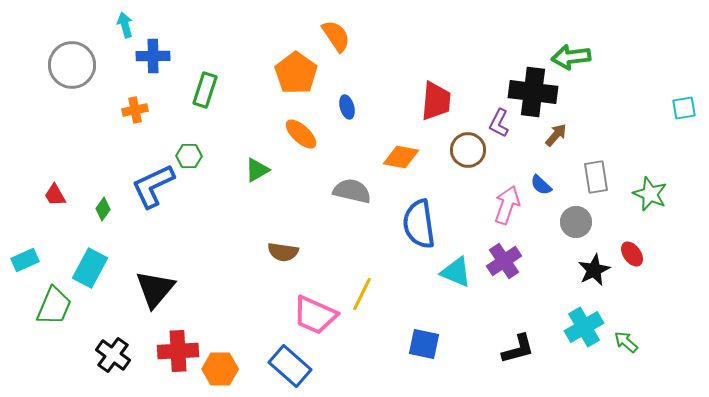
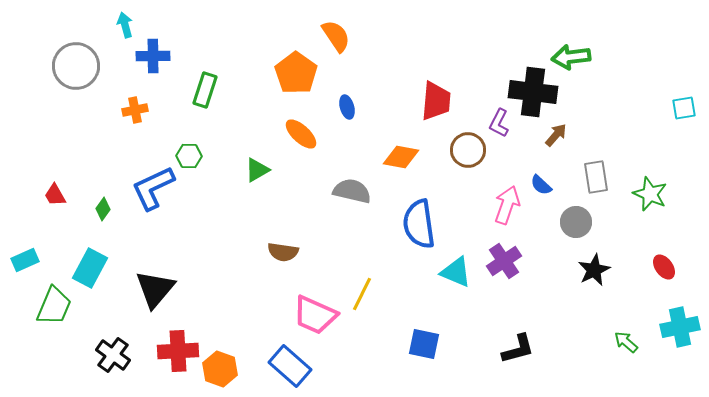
gray circle at (72, 65): moved 4 px right, 1 px down
blue L-shape at (153, 186): moved 2 px down
red ellipse at (632, 254): moved 32 px right, 13 px down
cyan cross at (584, 327): moved 96 px right; rotated 18 degrees clockwise
orange hexagon at (220, 369): rotated 20 degrees clockwise
